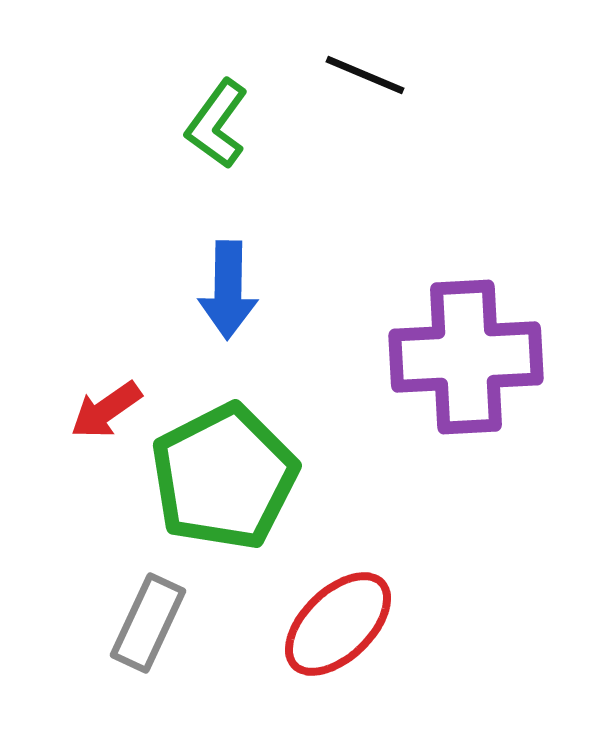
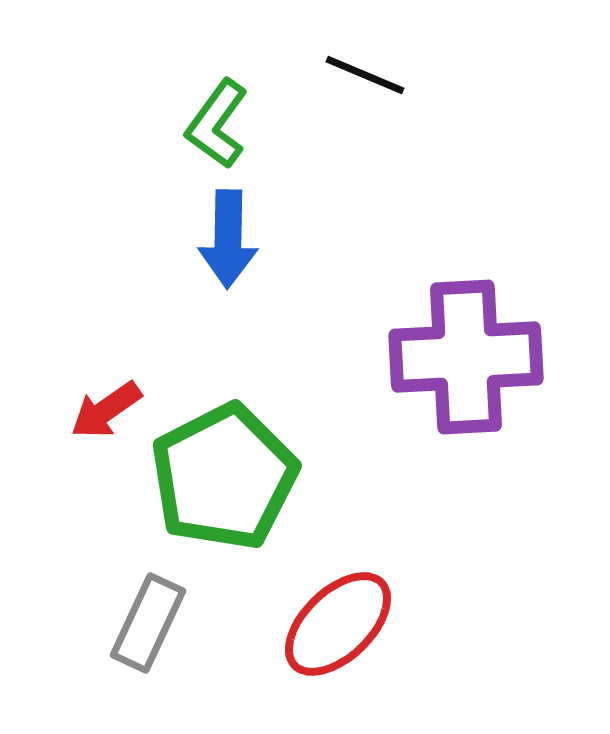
blue arrow: moved 51 px up
